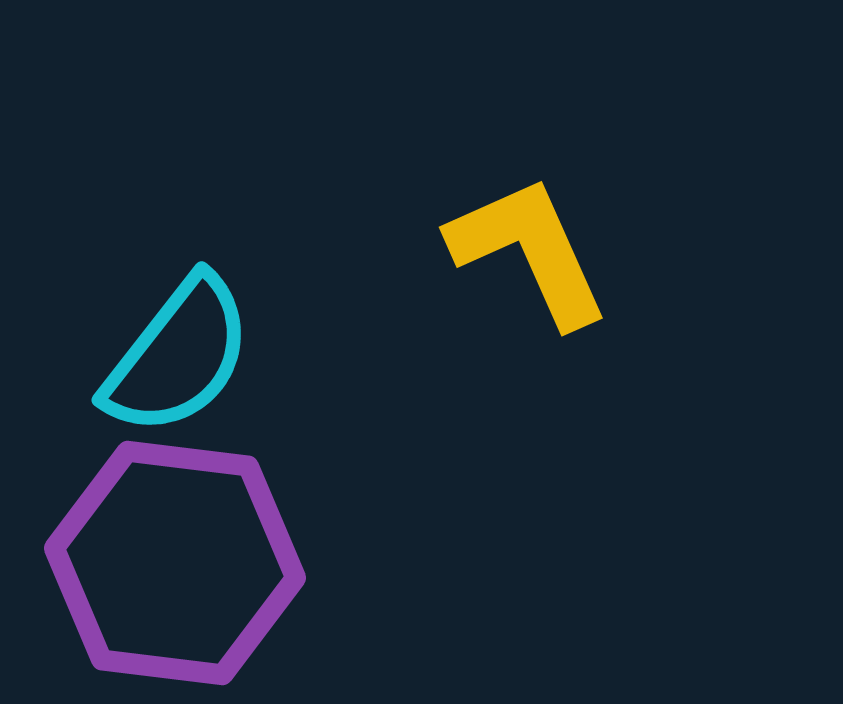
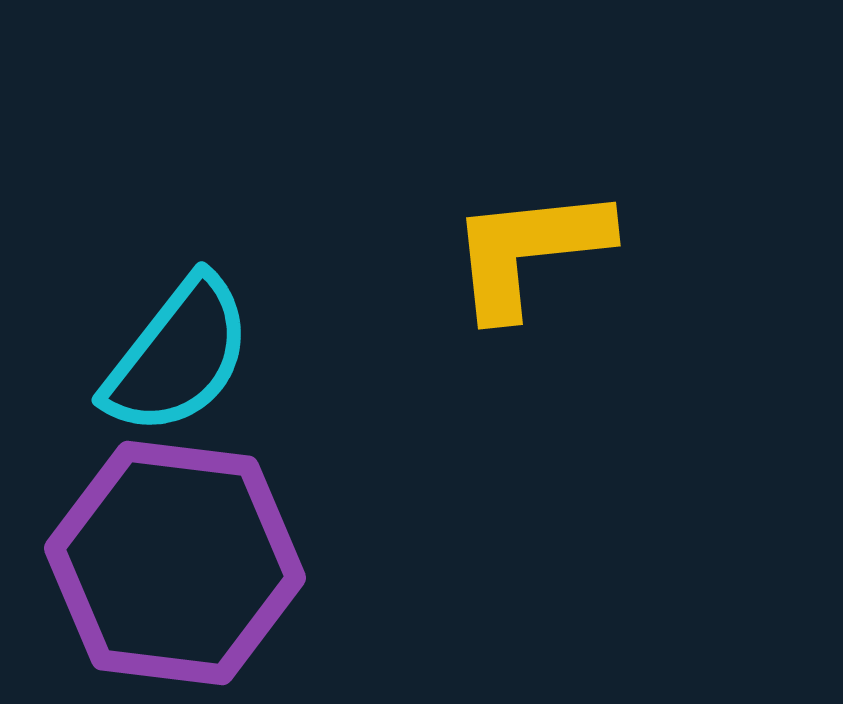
yellow L-shape: rotated 72 degrees counterclockwise
